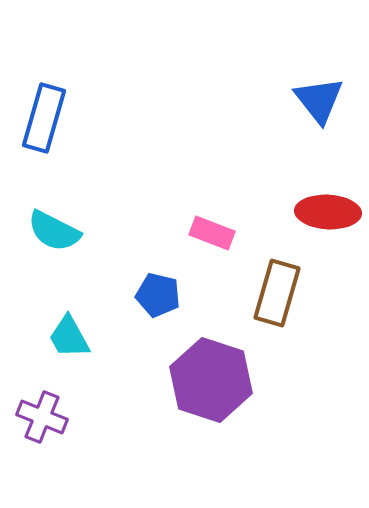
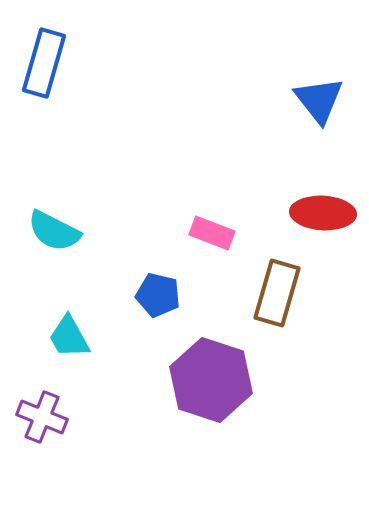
blue rectangle: moved 55 px up
red ellipse: moved 5 px left, 1 px down
